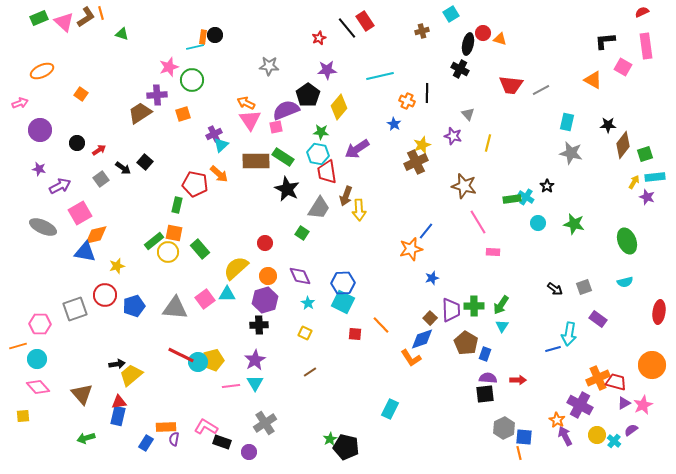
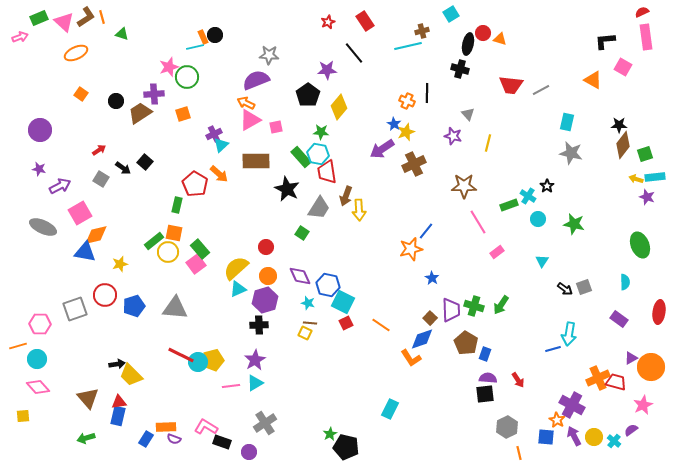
orange line at (101, 13): moved 1 px right, 4 px down
black line at (347, 28): moved 7 px right, 25 px down
orange rectangle at (203, 37): rotated 32 degrees counterclockwise
red star at (319, 38): moved 9 px right, 16 px up
pink rectangle at (646, 46): moved 9 px up
gray star at (269, 66): moved 11 px up
black cross at (460, 69): rotated 12 degrees counterclockwise
orange ellipse at (42, 71): moved 34 px right, 18 px up
cyan line at (380, 76): moved 28 px right, 30 px up
green circle at (192, 80): moved 5 px left, 3 px up
purple cross at (157, 95): moved 3 px left, 1 px up
pink arrow at (20, 103): moved 66 px up
purple semicircle at (286, 110): moved 30 px left, 30 px up
pink triangle at (250, 120): rotated 35 degrees clockwise
black star at (608, 125): moved 11 px right
black circle at (77, 143): moved 39 px right, 42 px up
yellow star at (422, 145): moved 16 px left, 13 px up
purple arrow at (357, 149): moved 25 px right
green rectangle at (283, 157): moved 18 px right; rotated 15 degrees clockwise
brown cross at (416, 162): moved 2 px left, 2 px down
gray square at (101, 179): rotated 21 degrees counterclockwise
yellow arrow at (634, 182): moved 2 px right, 3 px up; rotated 104 degrees counterclockwise
red pentagon at (195, 184): rotated 20 degrees clockwise
brown star at (464, 186): rotated 15 degrees counterclockwise
cyan cross at (526, 197): moved 2 px right, 1 px up
green rectangle at (512, 199): moved 3 px left, 6 px down; rotated 12 degrees counterclockwise
cyan circle at (538, 223): moved 4 px up
green ellipse at (627, 241): moved 13 px right, 4 px down
red circle at (265, 243): moved 1 px right, 4 px down
pink rectangle at (493, 252): moved 4 px right; rotated 40 degrees counterclockwise
yellow star at (117, 266): moved 3 px right, 2 px up
blue star at (432, 278): rotated 24 degrees counterclockwise
cyan semicircle at (625, 282): rotated 77 degrees counterclockwise
blue hexagon at (343, 283): moved 15 px left, 2 px down; rotated 15 degrees clockwise
black arrow at (555, 289): moved 10 px right
cyan triangle at (227, 294): moved 11 px right, 5 px up; rotated 24 degrees counterclockwise
pink square at (205, 299): moved 9 px left, 35 px up
cyan star at (308, 303): rotated 16 degrees counterclockwise
green cross at (474, 306): rotated 18 degrees clockwise
purple rectangle at (598, 319): moved 21 px right
orange line at (381, 325): rotated 12 degrees counterclockwise
cyan triangle at (502, 326): moved 40 px right, 65 px up
red square at (355, 334): moved 9 px left, 11 px up; rotated 32 degrees counterclockwise
orange circle at (652, 365): moved 1 px left, 2 px down
brown line at (310, 372): moved 49 px up; rotated 40 degrees clockwise
yellow trapezoid at (131, 375): rotated 95 degrees counterclockwise
red arrow at (518, 380): rotated 56 degrees clockwise
cyan triangle at (255, 383): rotated 30 degrees clockwise
brown triangle at (82, 394): moved 6 px right, 4 px down
purple triangle at (624, 403): moved 7 px right, 45 px up
purple cross at (580, 405): moved 8 px left
gray hexagon at (504, 428): moved 3 px right, 1 px up
yellow circle at (597, 435): moved 3 px left, 2 px down
purple arrow at (565, 436): moved 9 px right
blue square at (524, 437): moved 22 px right
purple semicircle at (174, 439): rotated 80 degrees counterclockwise
green star at (330, 439): moved 5 px up
blue rectangle at (146, 443): moved 4 px up
